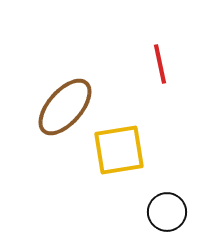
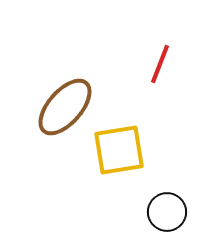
red line: rotated 33 degrees clockwise
